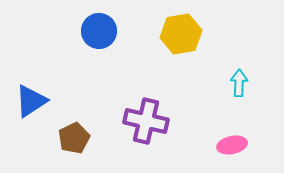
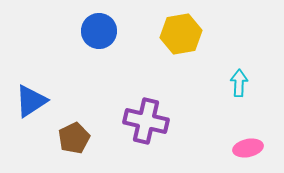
pink ellipse: moved 16 px right, 3 px down
